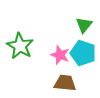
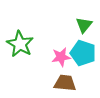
green star: moved 2 px up
pink star: moved 1 px right, 2 px down; rotated 30 degrees counterclockwise
